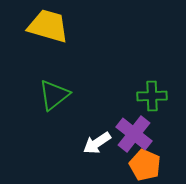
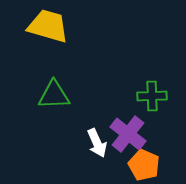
green triangle: rotated 36 degrees clockwise
purple cross: moved 6 px left
white arrow: rotated 80 degrees counterclockwise
orange pentagon: moved 1 px left
